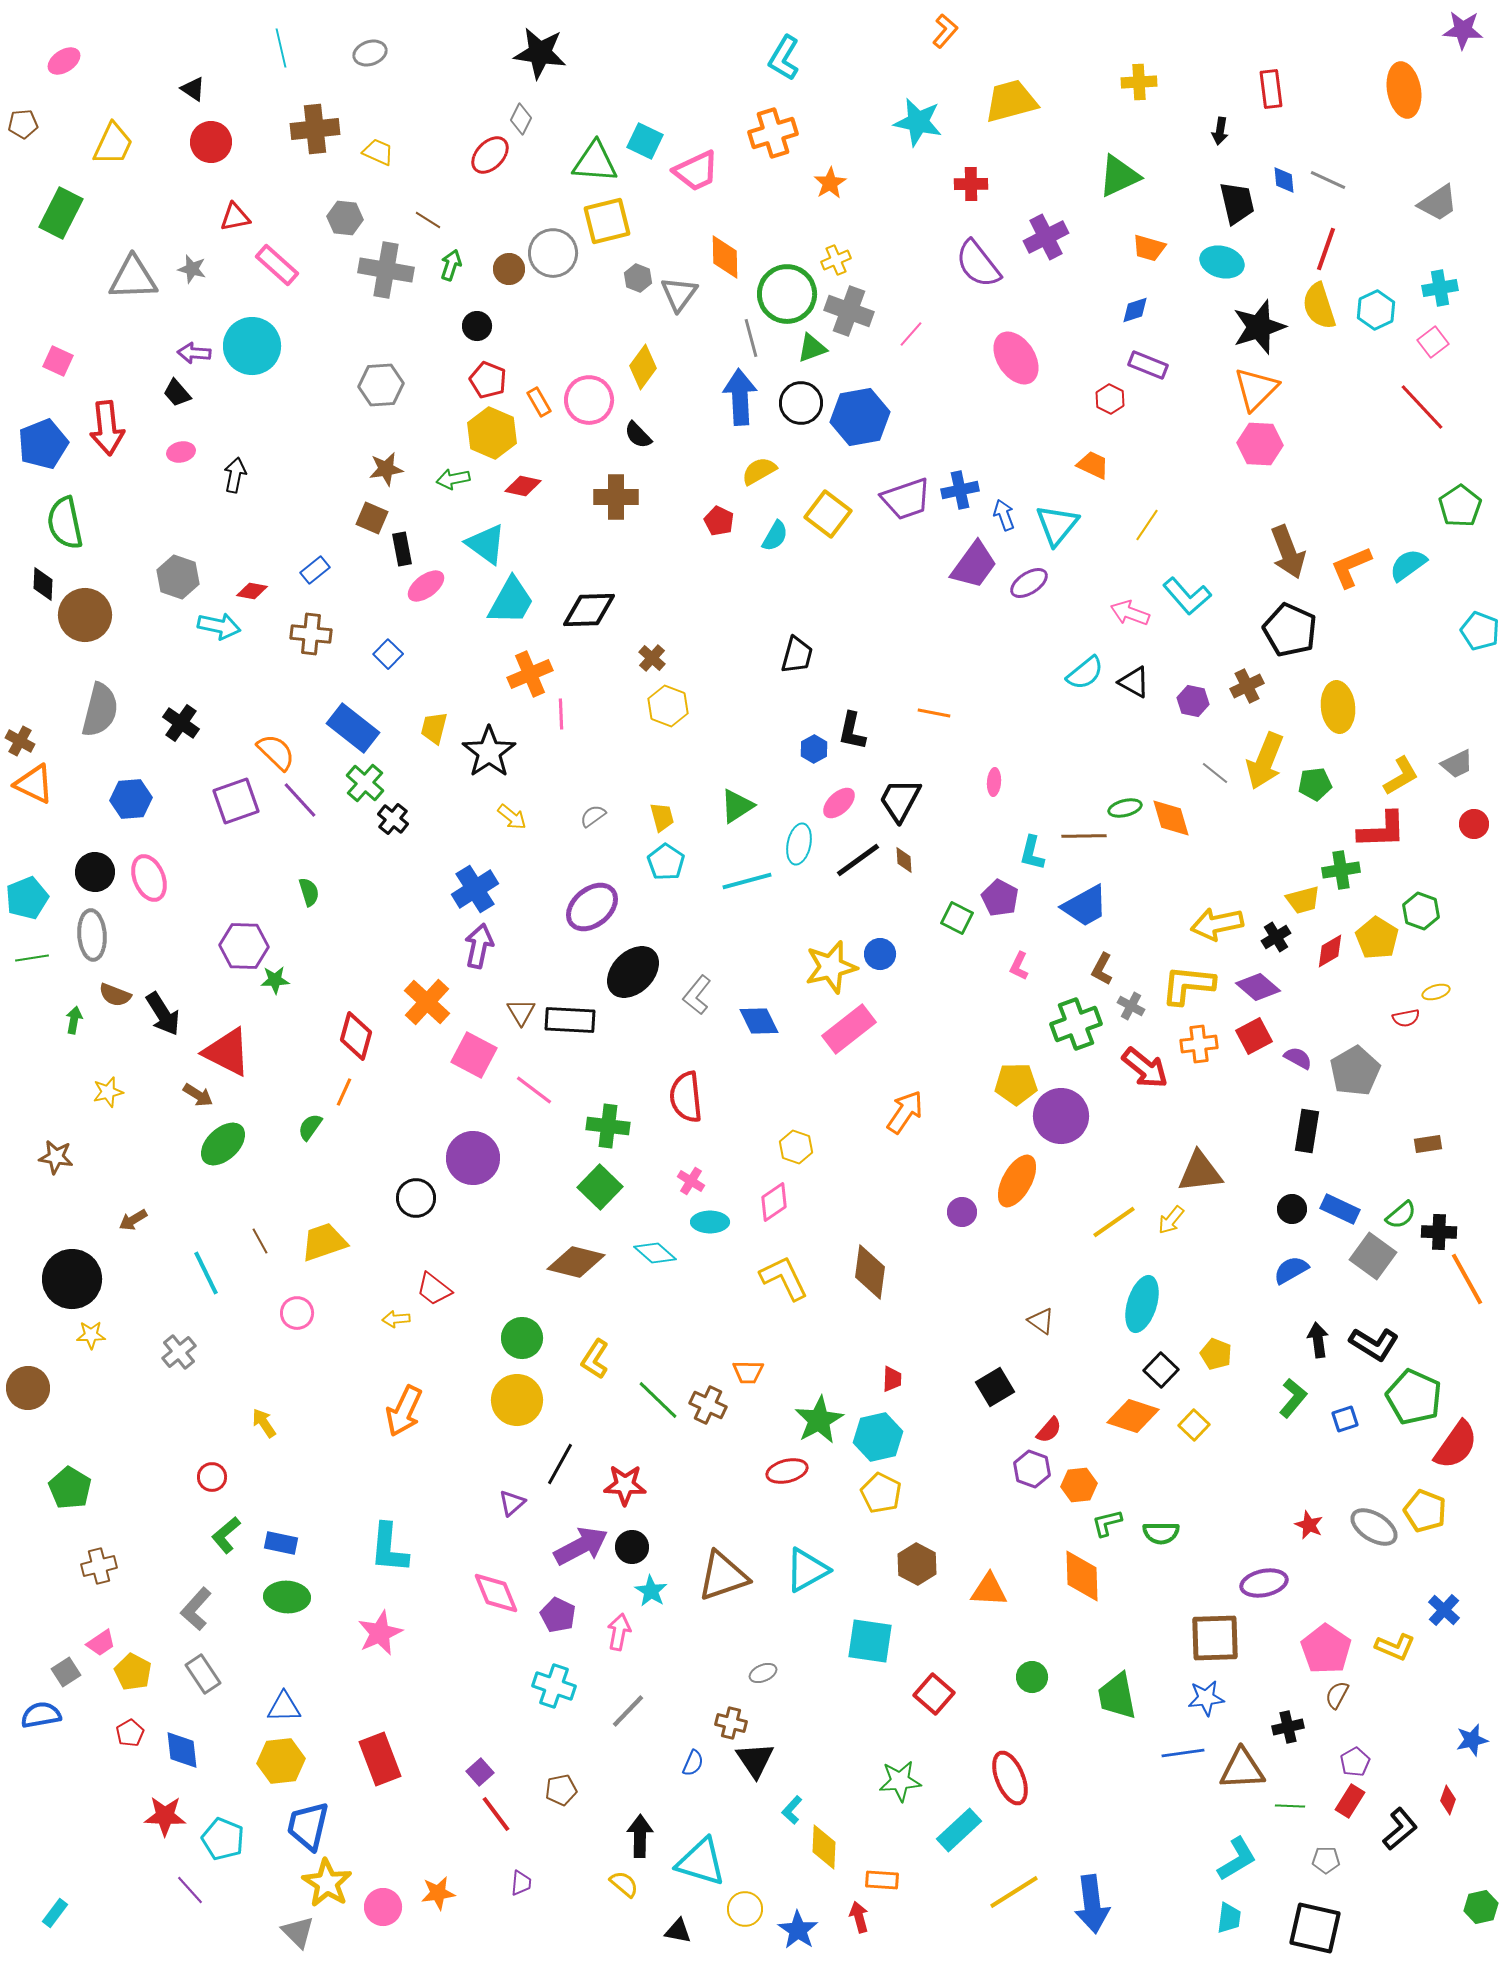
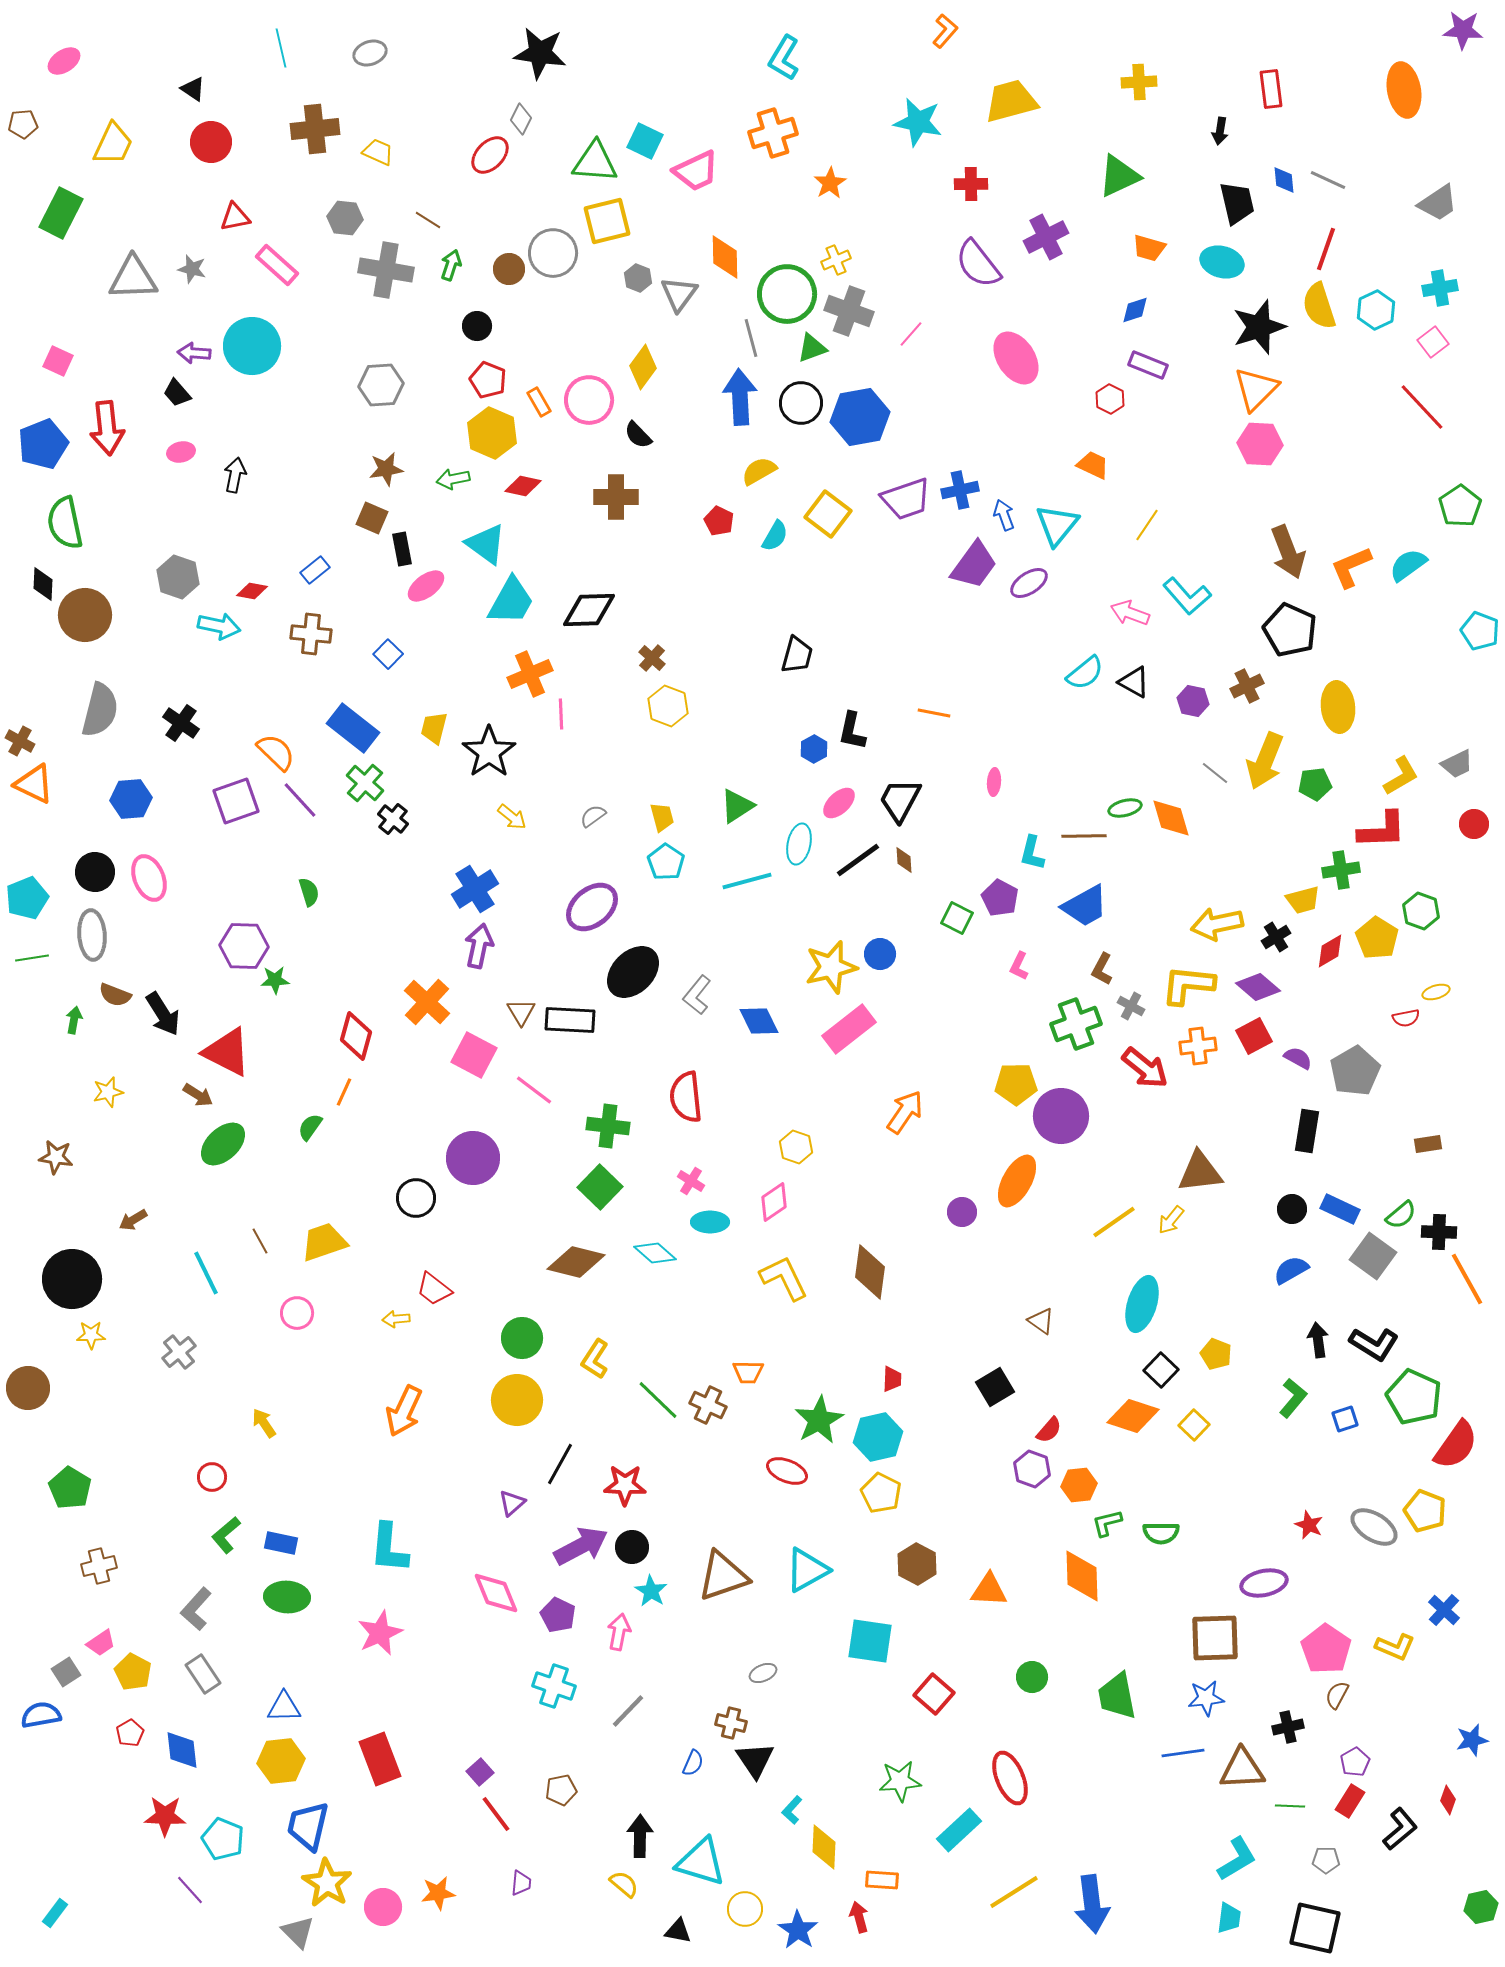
orange cross at (1199, 1044): moved 1 px left, 2 px down
red ellipse at (787, 1471): rotated 36 degrees clockwise
